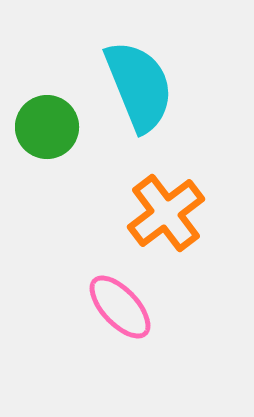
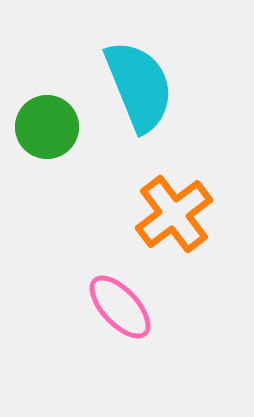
orange cross: moved 8 px right, 1 px down
